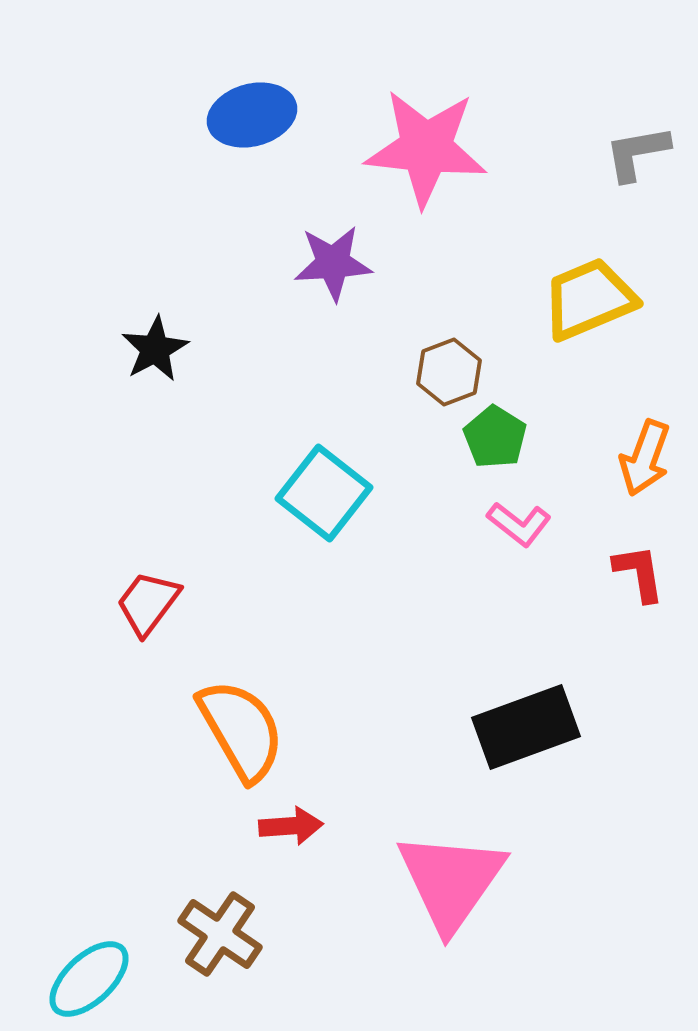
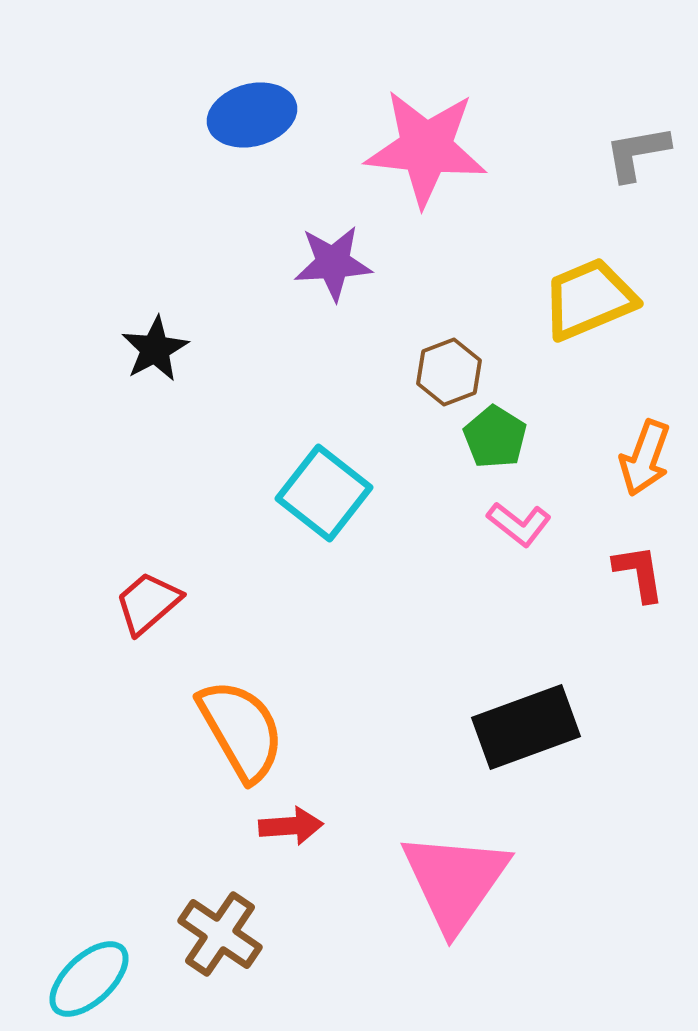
red trapezoid: rotated 12 degrees clockwise
pink triangle: moved 4 px right
